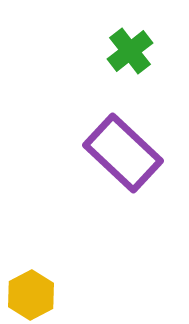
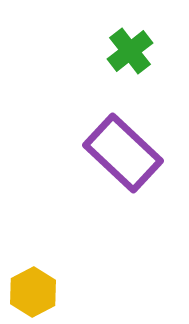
yellow hexagon: moved 2 px right, 3 px up
